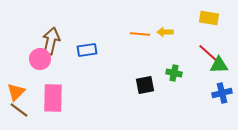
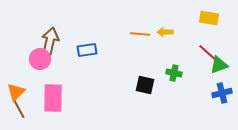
brown arrow: moved 1 px left
green triangle: rotated 18 degrees counterclockwise
black square: rotated 24 degrees clockwise
brown line: moved 1 px up; rotated 24 degrees clockwise
